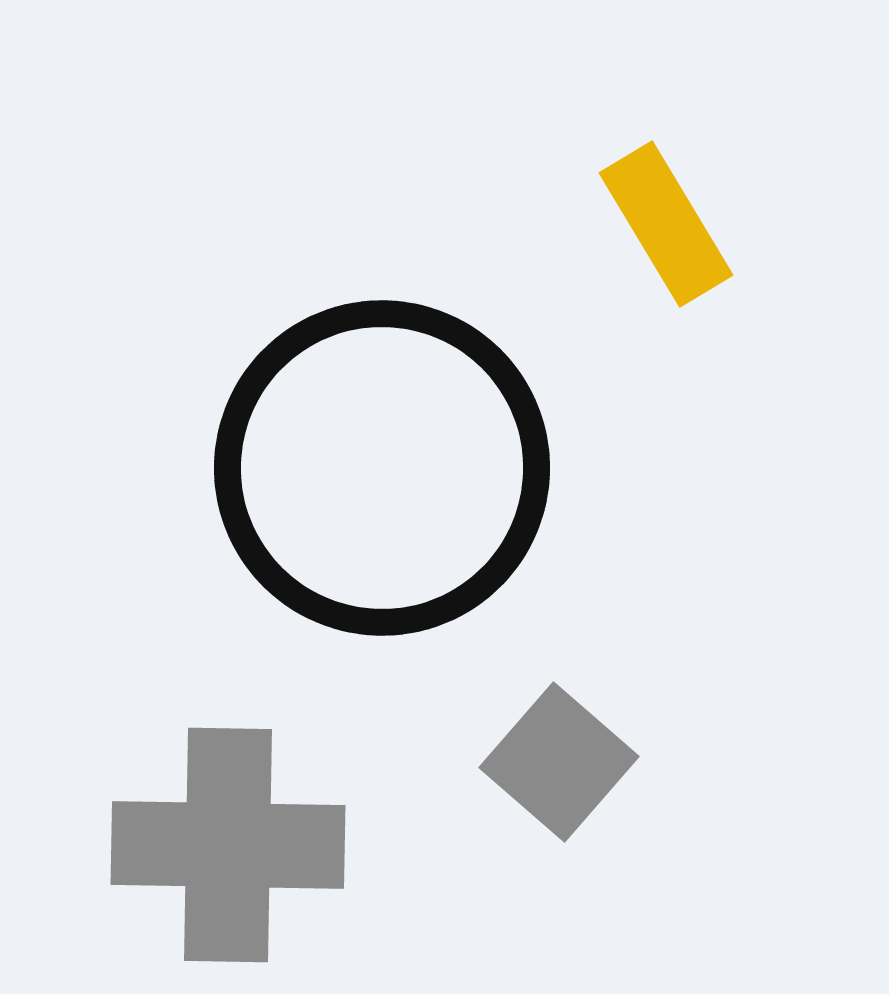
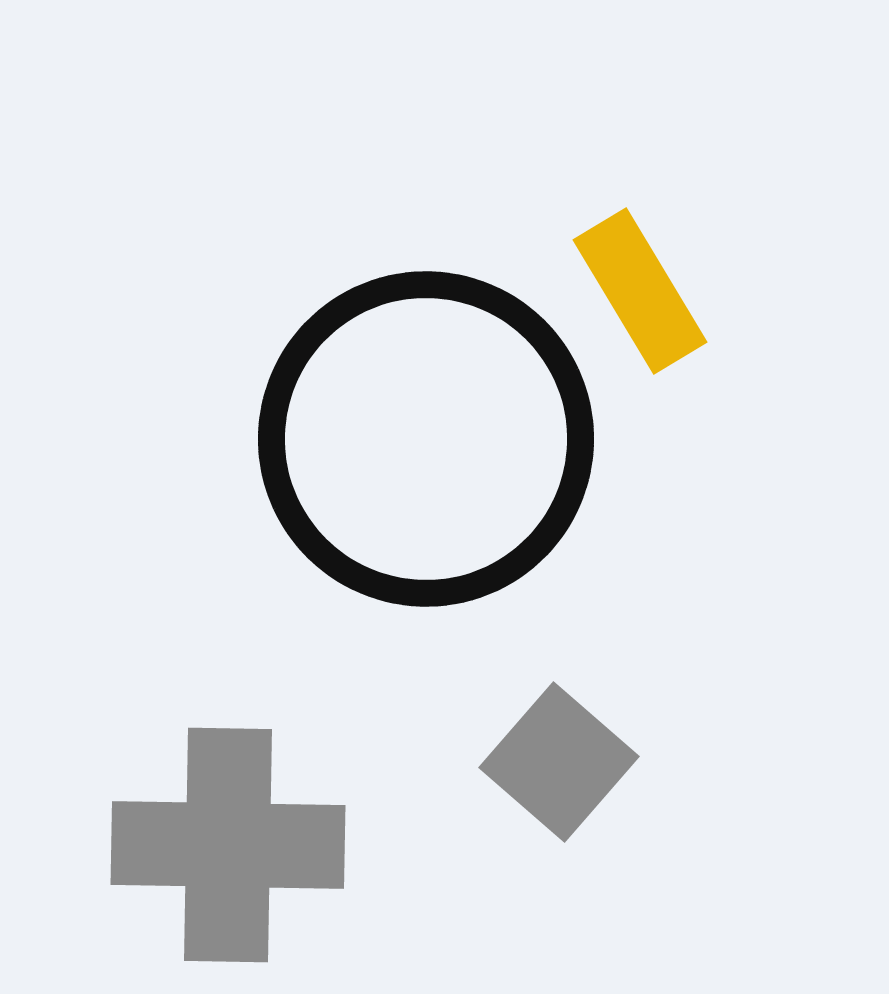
yellow rectangle: moved 26 px left, 67 px down
black circle: moved 44 px right, 29 px up
